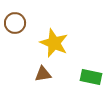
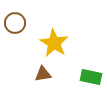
yellow star: rotated 8 degrees clockwise
